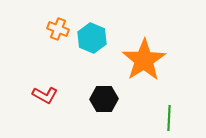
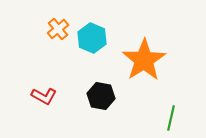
orange cross: rotated 30 degrees clockwise
red L-shape: moved 1 px left, 1 px down
black hexagon: moved 3 px left, 3 px up; rotated 12 degrees clockwise
green line: moved 2 px right; rotated 10 degrees clockwise
